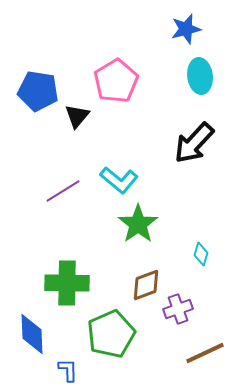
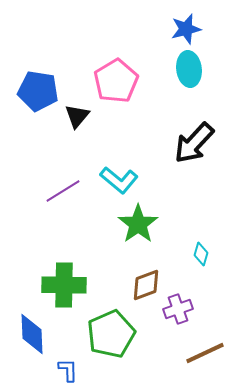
cyan ellipse: moved 11 px left, 7 px up
green cross: moved 3 px left, 2 px down
